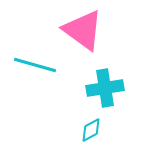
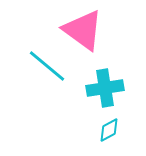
cyan line: moved 12 px right, 1 px down; rotated 24 degrees clockwise
cyan diamond: moved 18 px right
